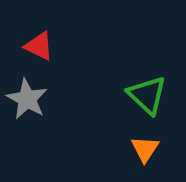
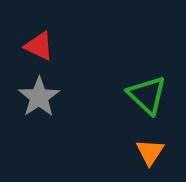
gray star: moved 12 px right, 2 px up; rotated 9 degrees clockwise
orange triangle: moved 5 px right, 3 px down
